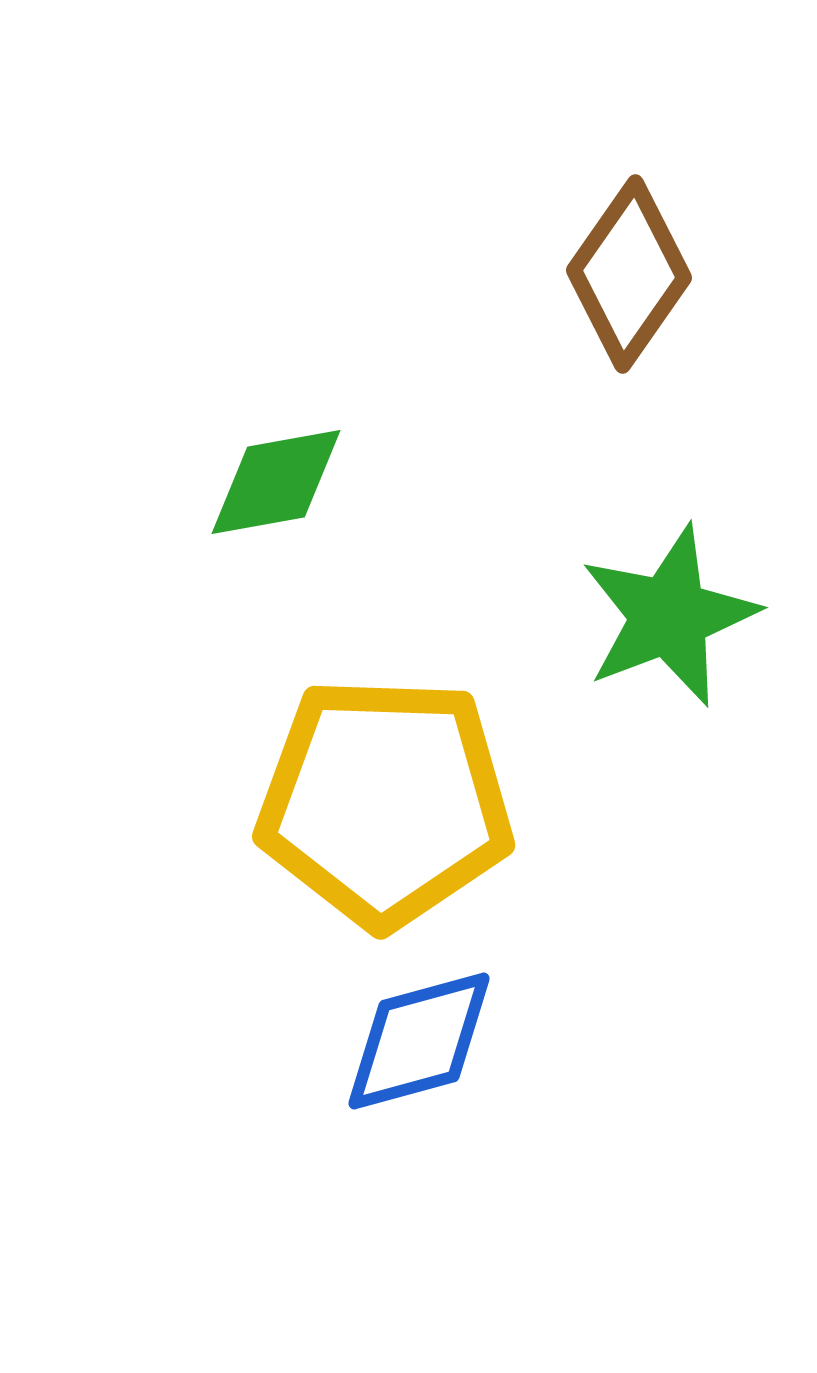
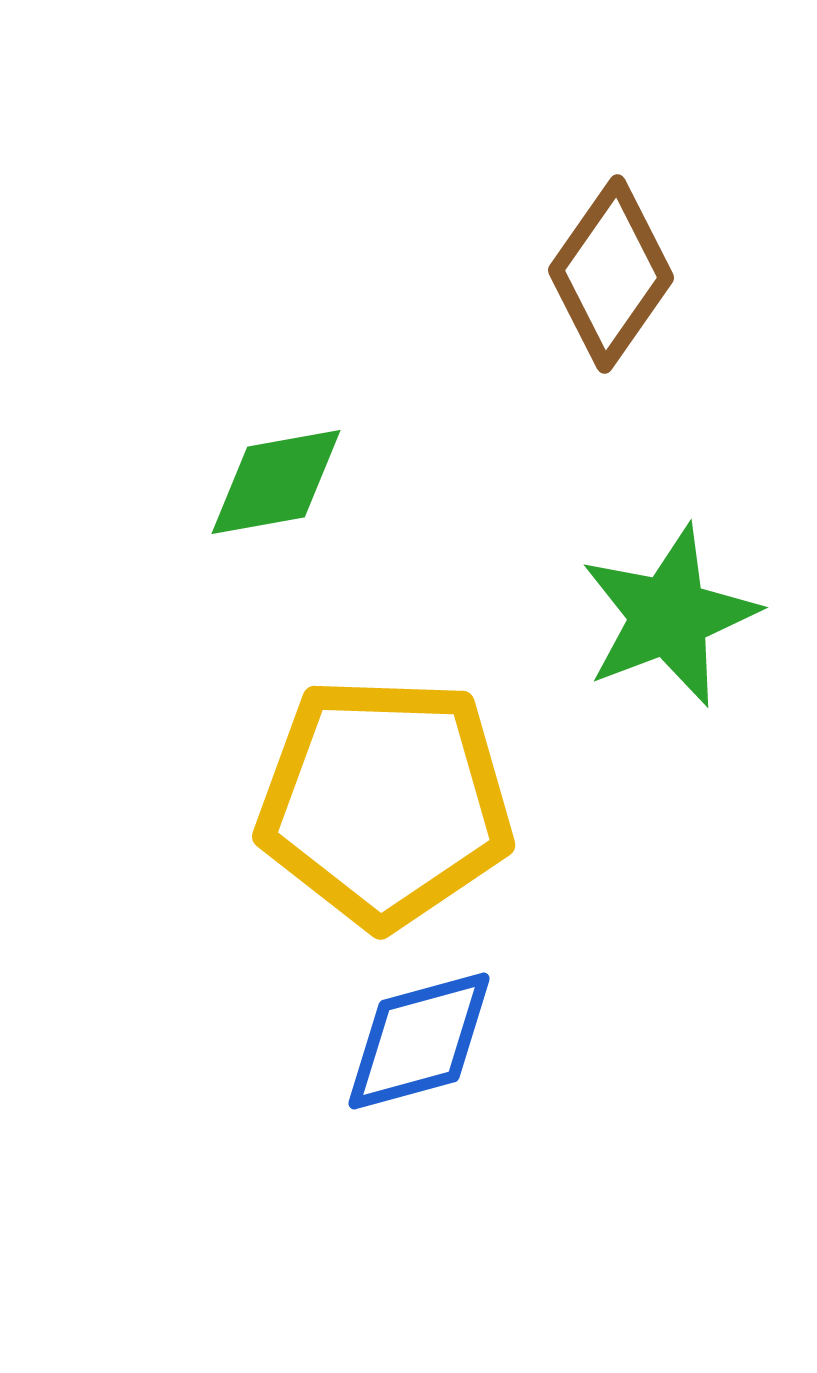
brown diamond: moved 18 px left
